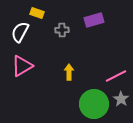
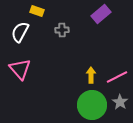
yellow rectangle: moved 2 px up
purple rectangle: moved 7 px right, 6 px up; rotated 24 degrees counterclockwise
pink triangle: moved 2 px left, 3 px down; rotated 40 degrees counterclockwise
yellow arrow: moved 22 px right, 3 px down
pink line: moved 1 px right, 1 px down
gray star: moved 1 px left, 3 px down
green circle: moved 2 px left, 1 px down
